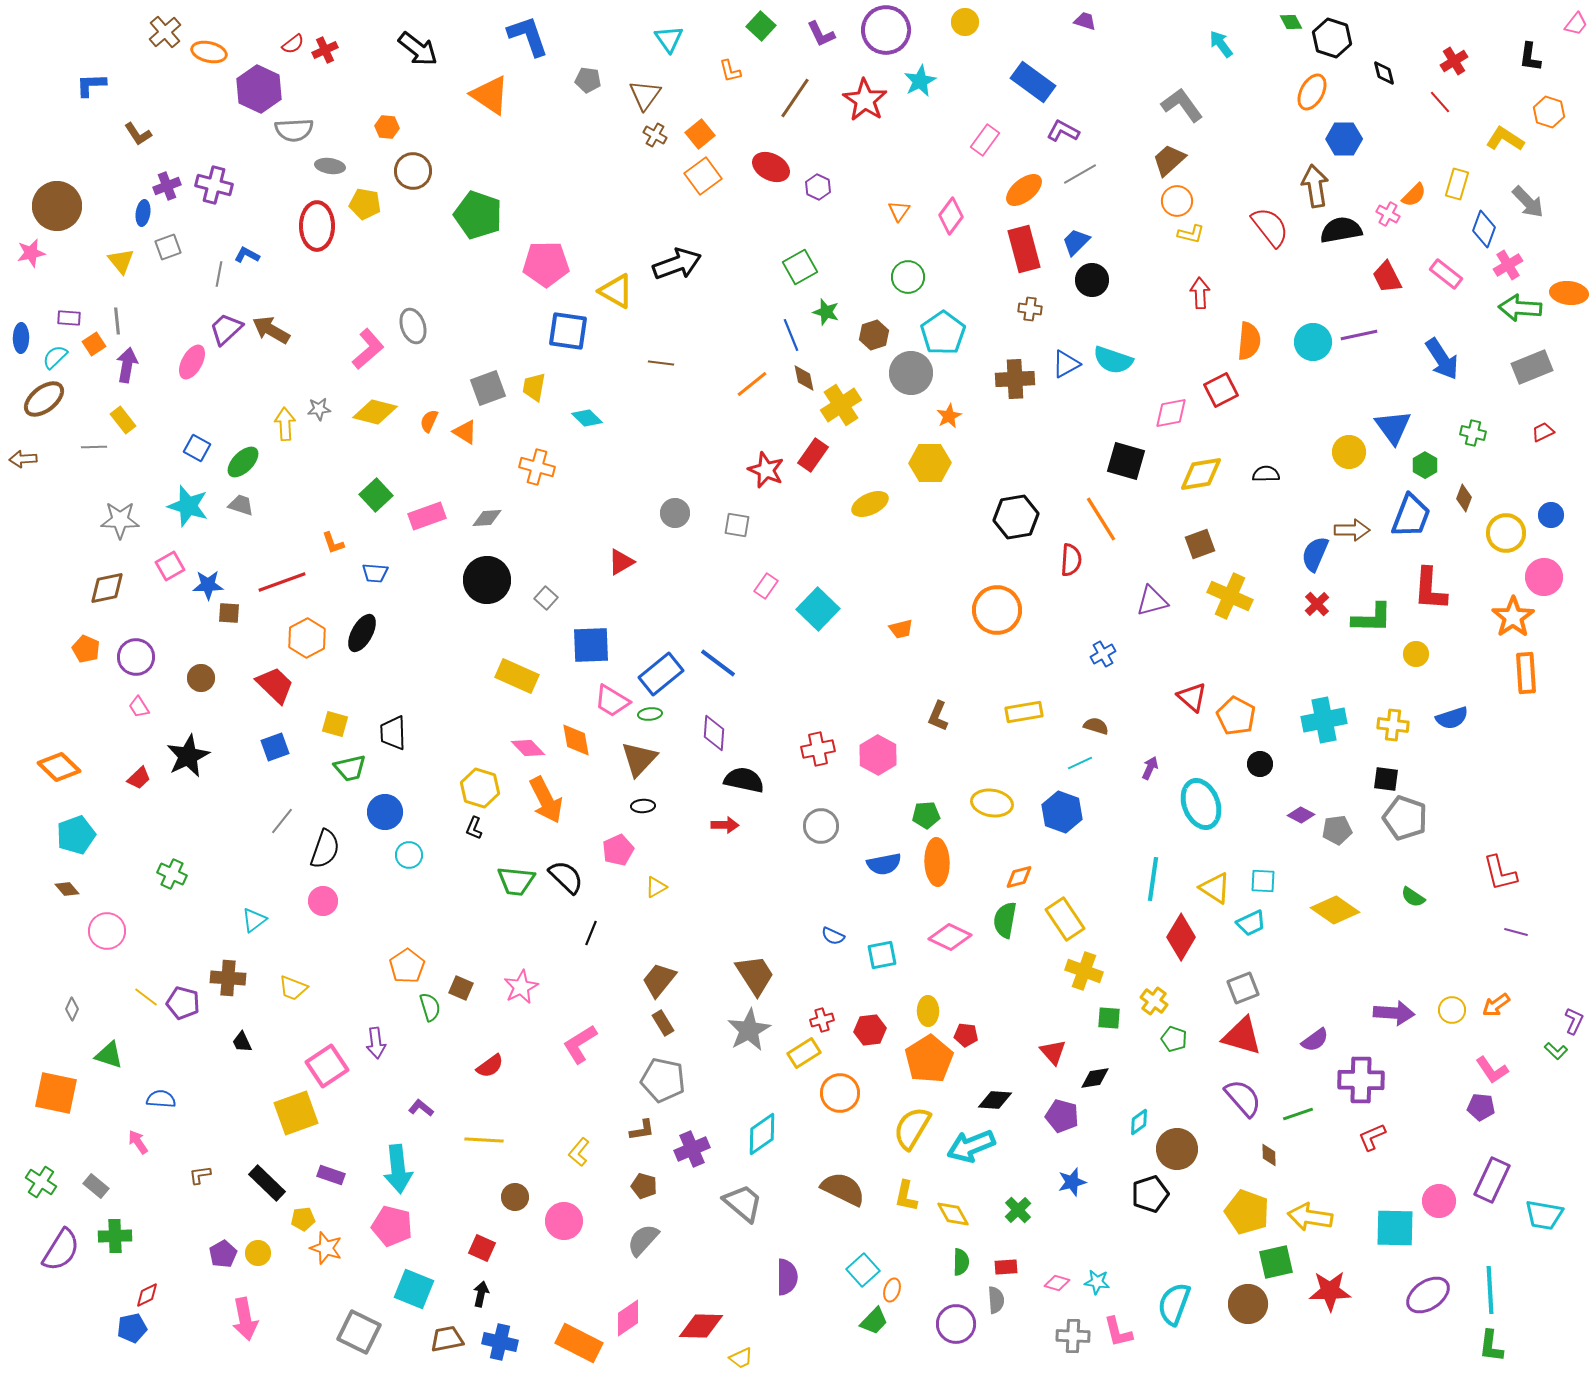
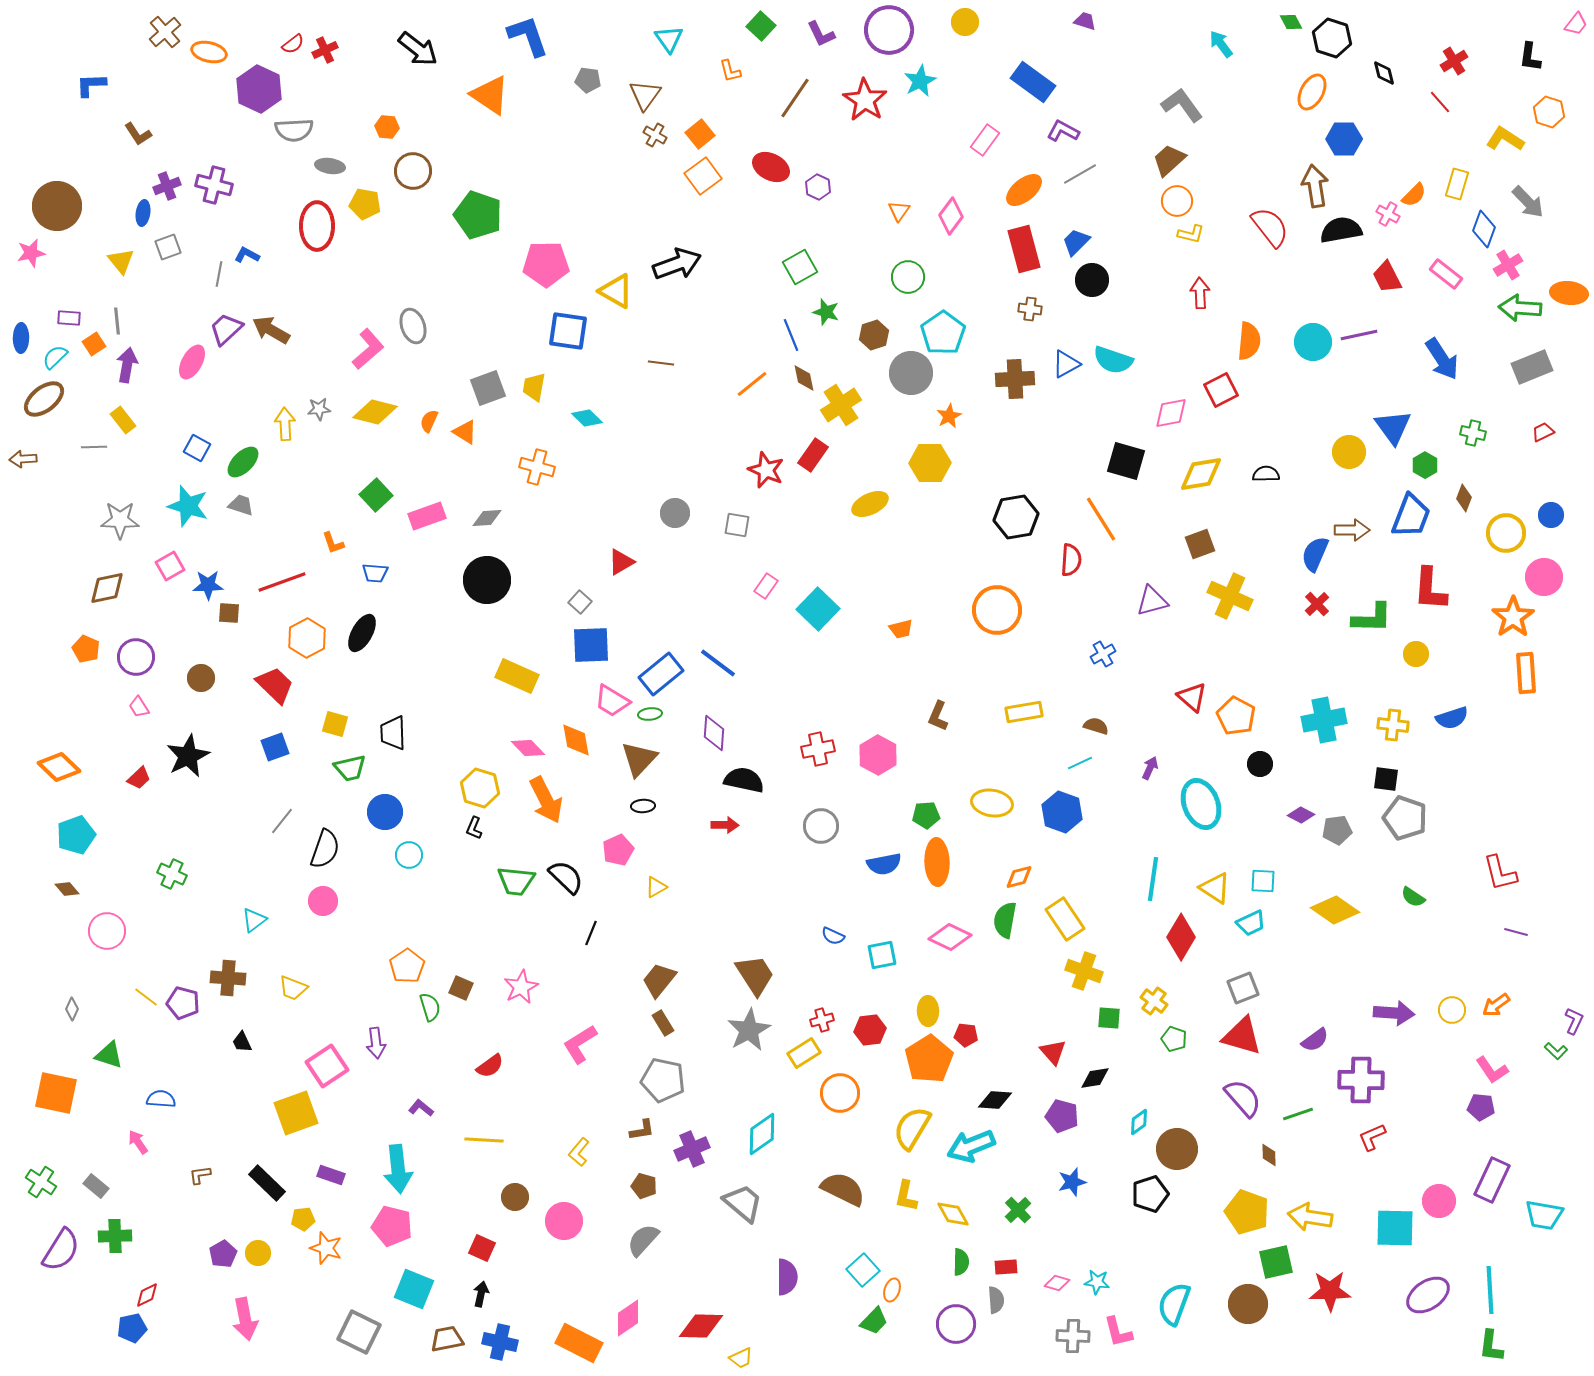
purple circle at (886, 30): moved 3 px right
gray square at (546, 598): moved 34 px right, 4 px down
